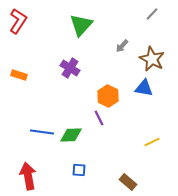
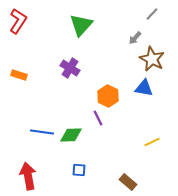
gray arrow: moved 13 px right, 8 px up
purple line: moved 1 px left
